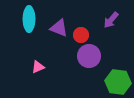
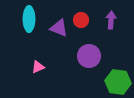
purple arrow: rotated 144 degrees clockwise
red circle: moved 15 px up
